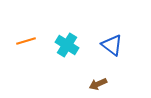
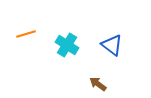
orange line: moved 7 px up
brown arrow: rotated 60 degrees clockwise
